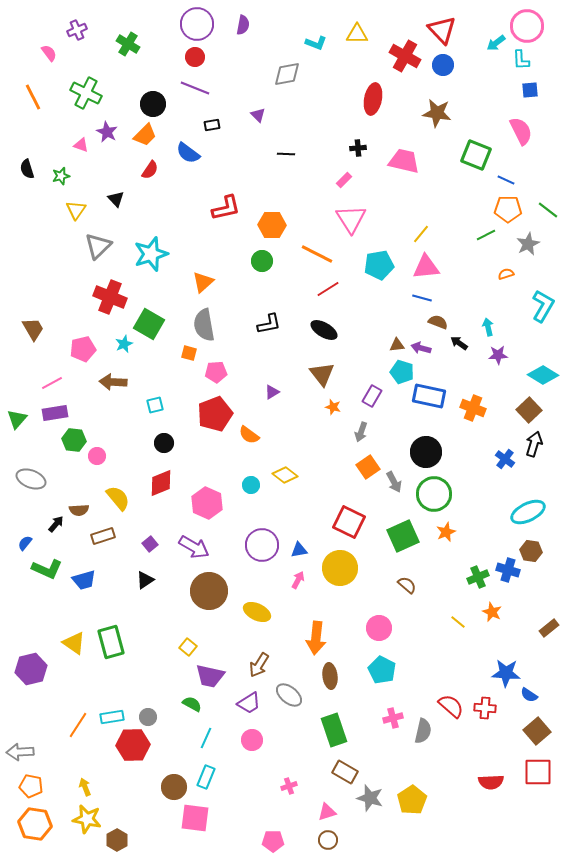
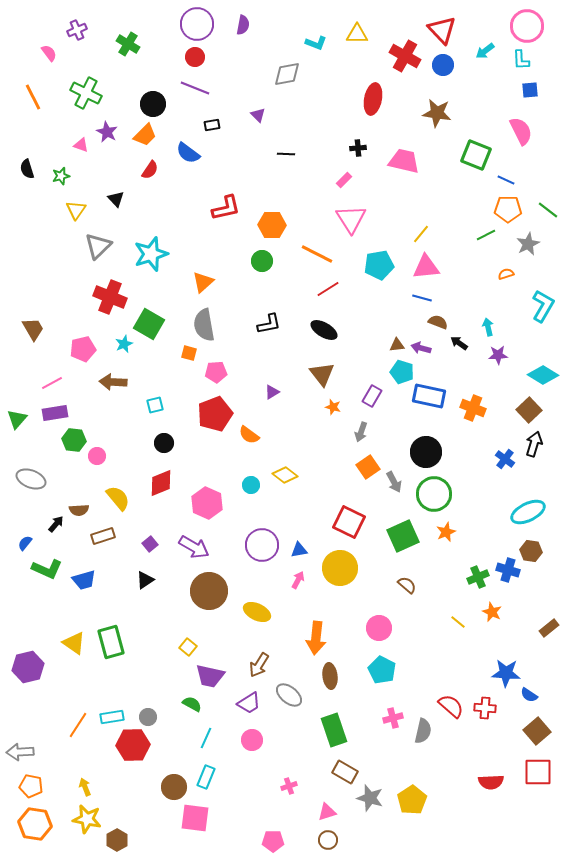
cyan arrow at (496, 43): moved 11 px left, 8 px down
purple hexagon at (31, 669): moved 3 px left, 2 px up
